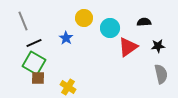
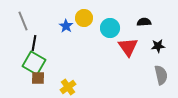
blue star: moved 12 px up
black line: rotated 56 degrees counterclockwise
red triangle: rotated 30 degrees counterclockwise
gray semicircle: moved 1 px down
yellow cross: rotated 21 degrees clockwise
